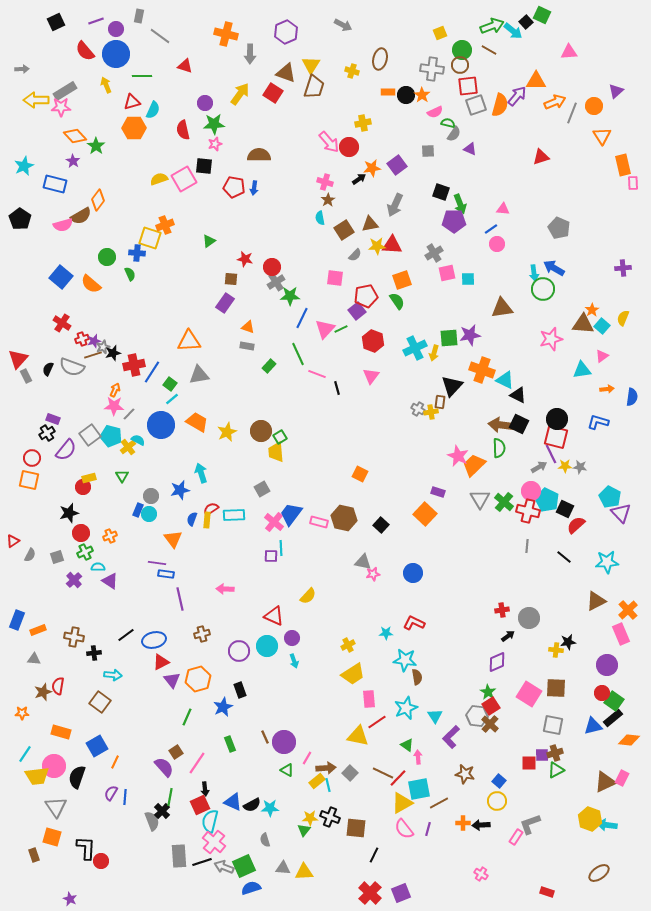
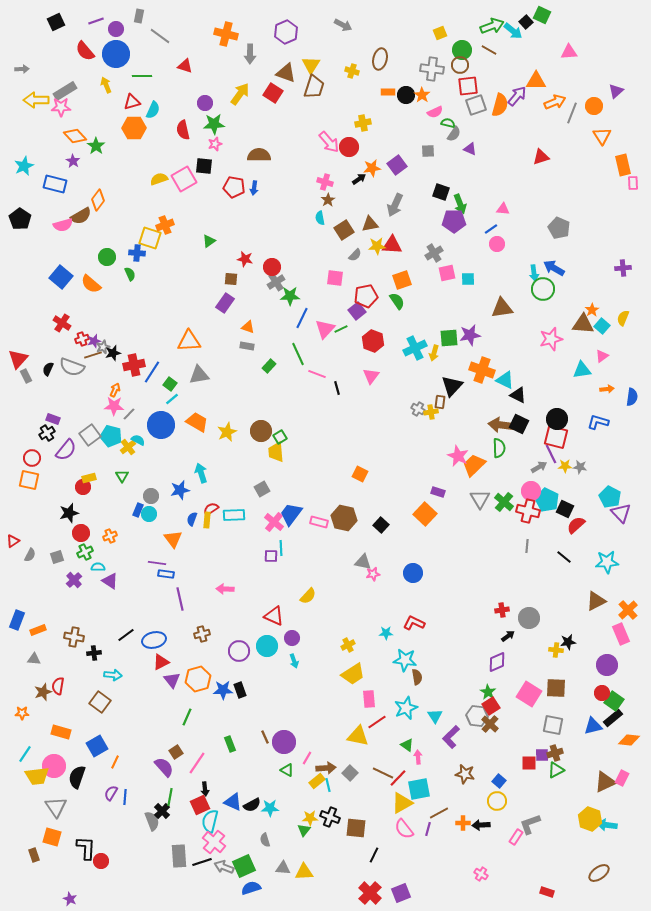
blue star at (223, 707): moved 17 px up; rotated 24 degrees clockwise
brown line at (439, 803): moved 10 px down
